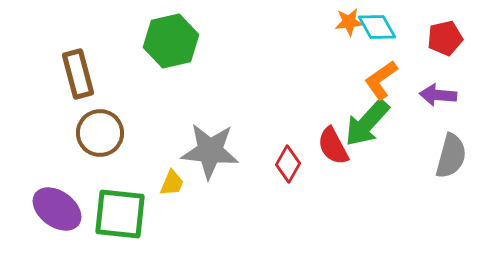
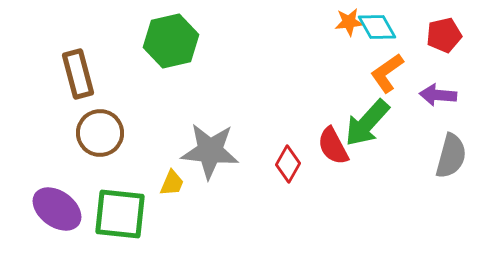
red pentagon: moved 1 px left, 3 px up
orange L-shape: moved 6 px right, 7 px up
